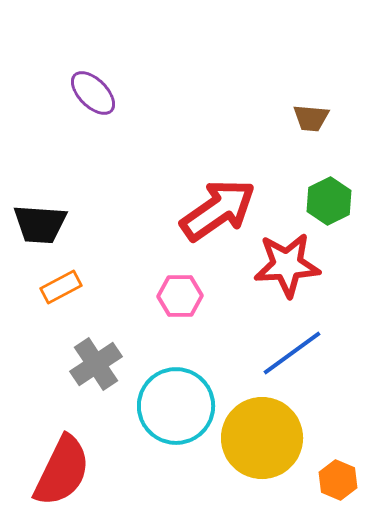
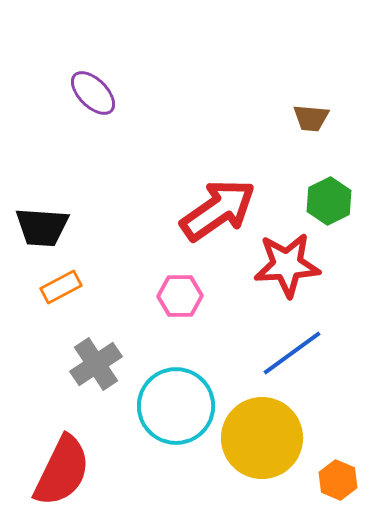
black trapezoid: moved 2 px right, 3 px down
